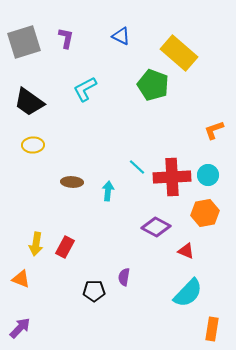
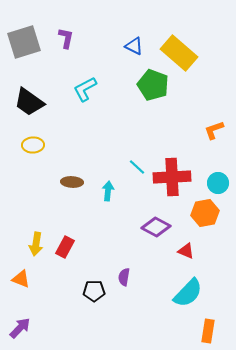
blue triangle: moved 13 px right, 10 px down
cyan circle: moved 10 px right, 8 px down
orange rectangle: moved 4 px left, 2 px down
